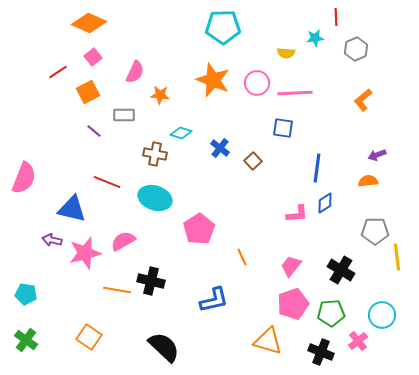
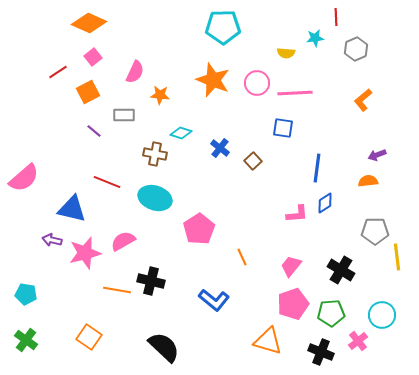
pink semicircle at (24, 178): rotated 28 degrees clockwise
blue L-shape at (214, 300): rotated 52 degrees clockwise
